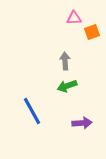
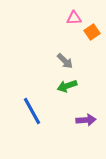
orange square: rotated 14 degrees counterclockwise
gray arrow: rotated 138 degrees clockwise
purple arrow: moved 4 px right, 3 px up
